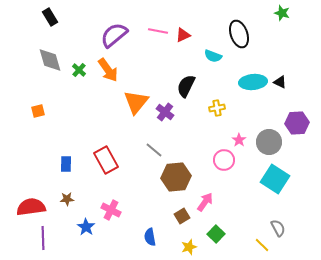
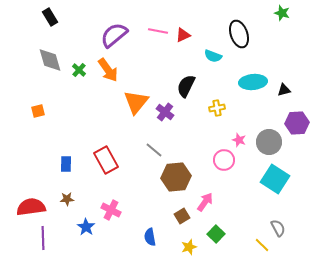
black triangle: moved 4 px right, 8 px down; rotated 40 degrees counterclockwise
pink star: rotated 16 degrees counterclockwise
